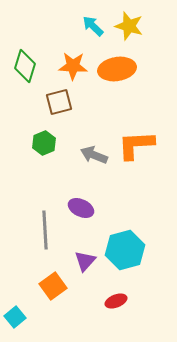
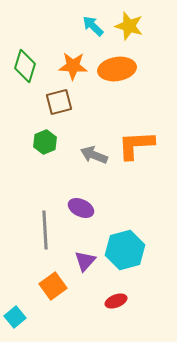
green hexagon: moved 1 px right, 1 px up
